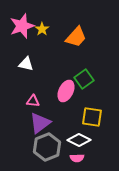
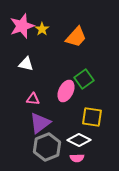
pink triangle: moved 2 px up
